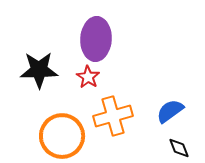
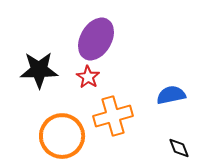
purple ellipse: rotated 27 degrees clockwise
blue semicircle: moved 1 px right, 16 px up; rotated 24 degrees clockwise
